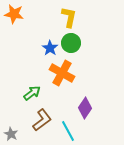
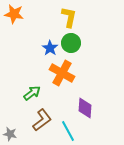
purple diamond: rotated 30 degrees counterclockwise
gray star: moved 1 px left; rotated 16 degrees counterclockwise
